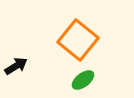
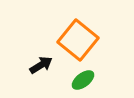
black arrow: moved 25 px right, 1 px up
